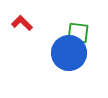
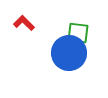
red L-shape: moved 2 px right
